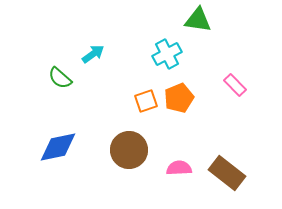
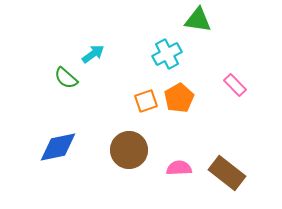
green semicircle: moved 6 px right
orange pentagon: rotated 8 degrees counterclockwise
